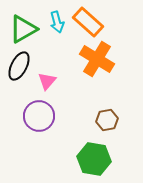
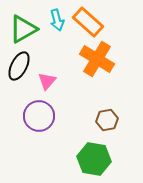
cyan arrow: moved 2 px up
